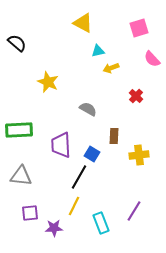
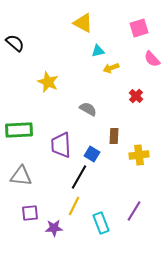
black semicircle: moved 2 px left
